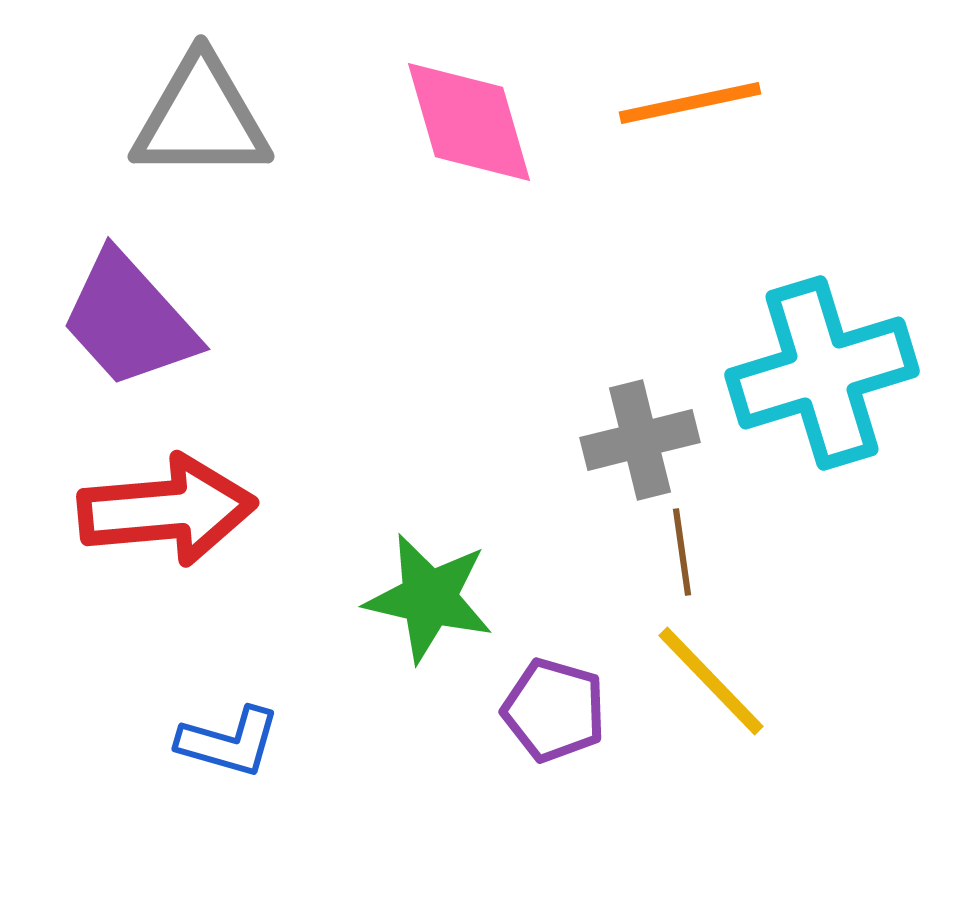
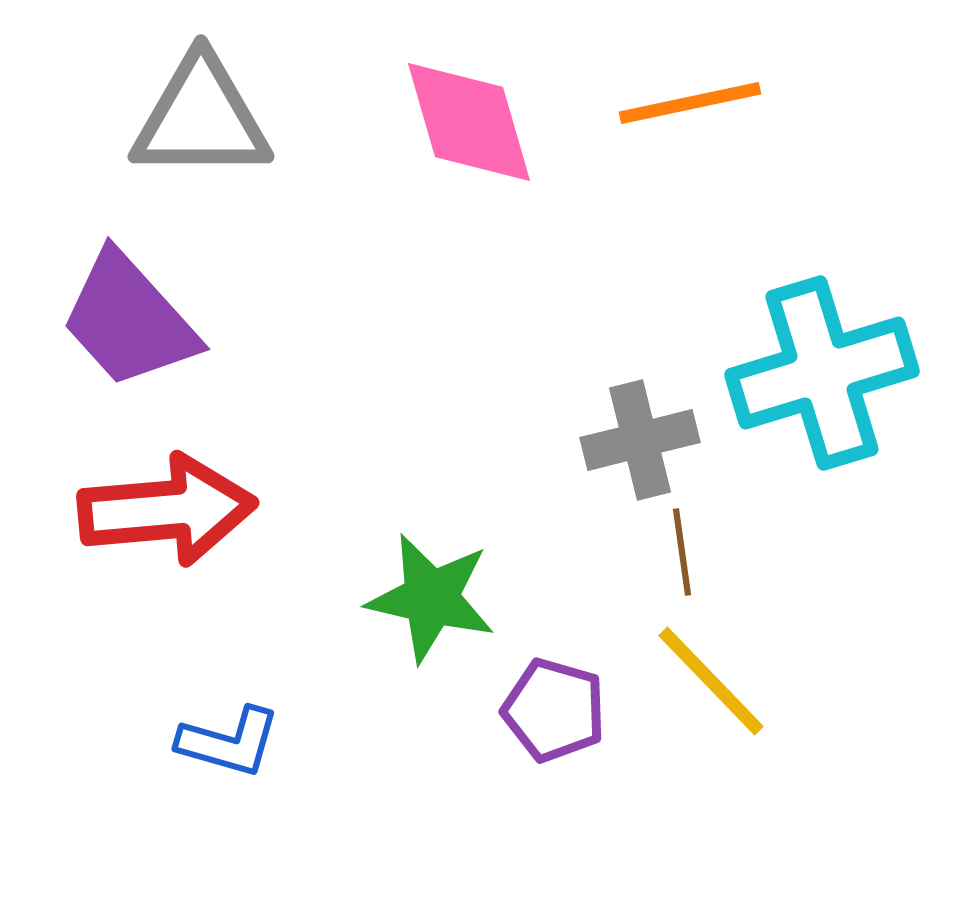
green star: moved 2 px right
